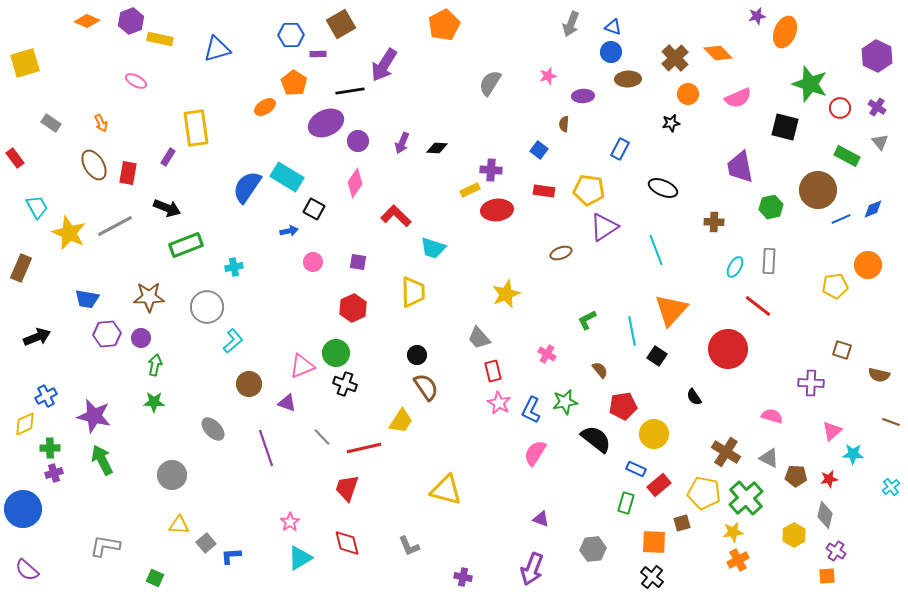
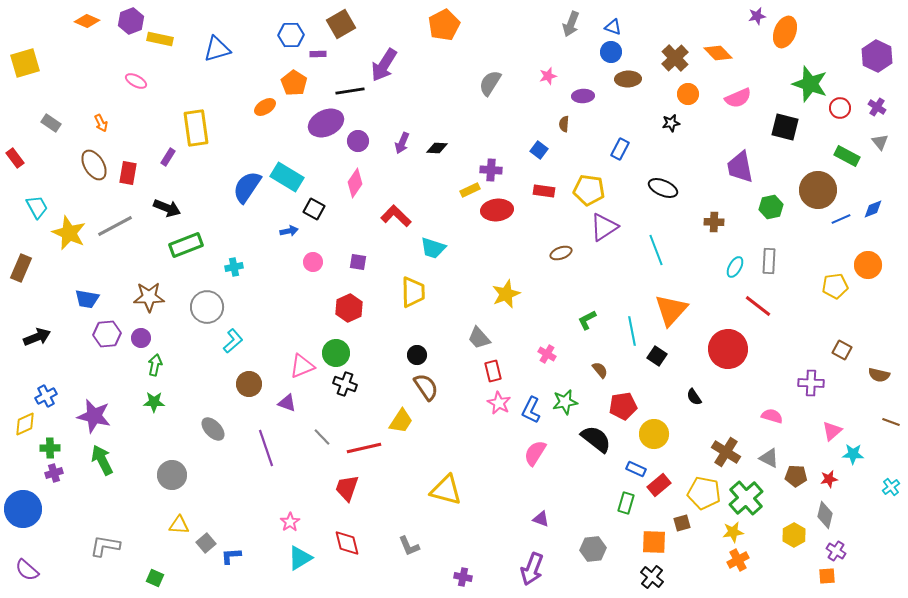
red hexagon at (353, 308): moved 4 px left
brown square at (842, 350): rotated 12 degrees clockwise
